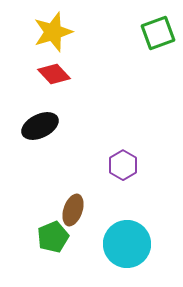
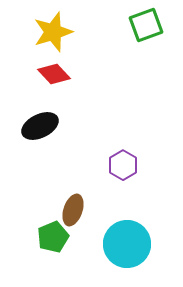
green square: moved 12 px left, 8 px up
